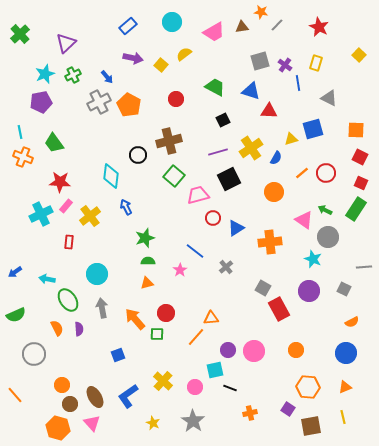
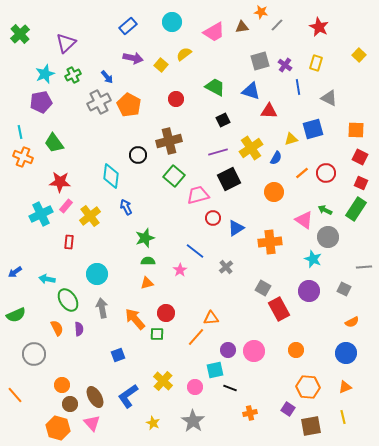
blue line at (298, 83): moved 4 px down
